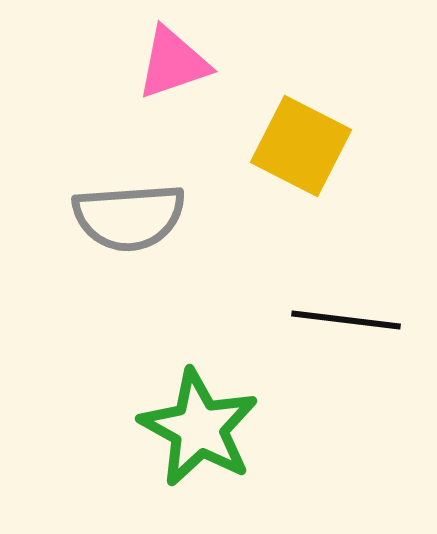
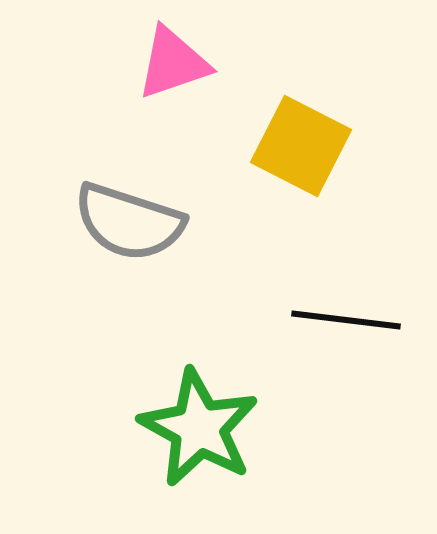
gray semicircle: moved 5 px down; rotated 22 degrees clockwise
